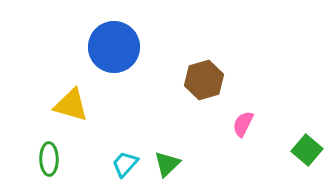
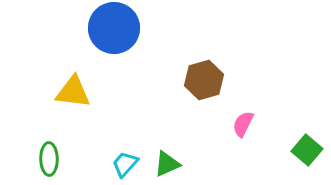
blue circle: moved 19 px up
yellow triangle: moved 2 px right, 13 px up; rotated 9 degrees counterclockwise
green triangle: rotated 20 degrees clockwise
